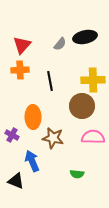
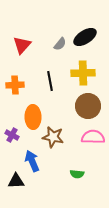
black ellipse: rotated 20 degrees counterclockwise
orange cross: moved 5 px left, 15 px down
yellow cross: moved 10 px left, 7 px up
brown circle: moved 6 px right
brown star: moved 1 px up
black triangle: rotated 24 degrees counterclockwise
